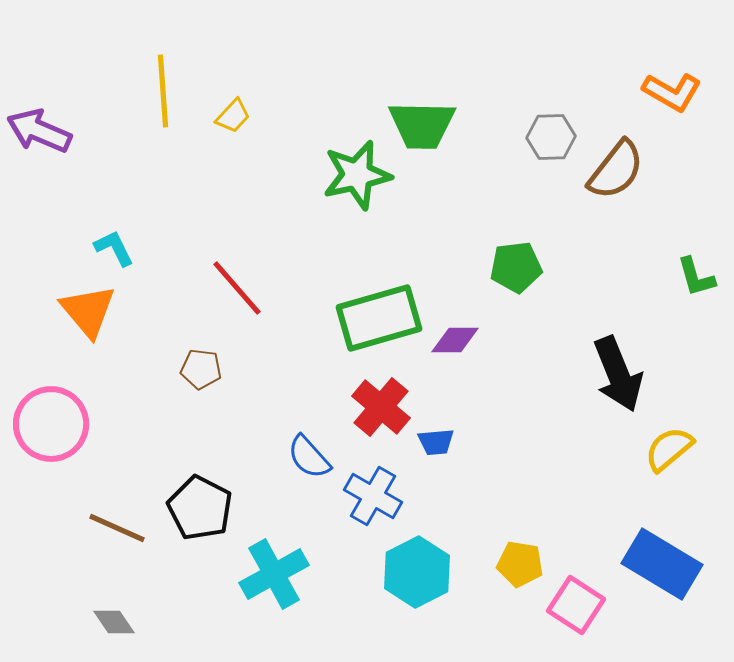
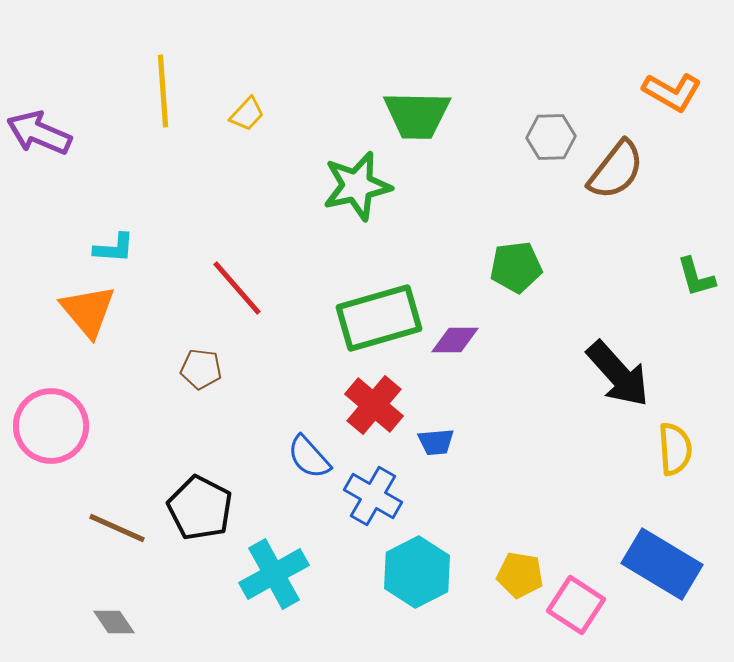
yellow trapezoid: moved 14 px right, 2 px up
green trapezoid: moved 5 px left, 10 px up
purple arrow: moved 2 px down
green star: moved 11 px down
cyan L-shape: rotated 120 degrees clockwise
black arrow: rotated 20 degrees counterclockwise
red cross: moved 7 px left, 2 px up
pink circle: moved 2 px down
yellow semicircle: moved 6 px right; rotated 126 degrees clockwise
yellow pentagon: moved 11 px down
